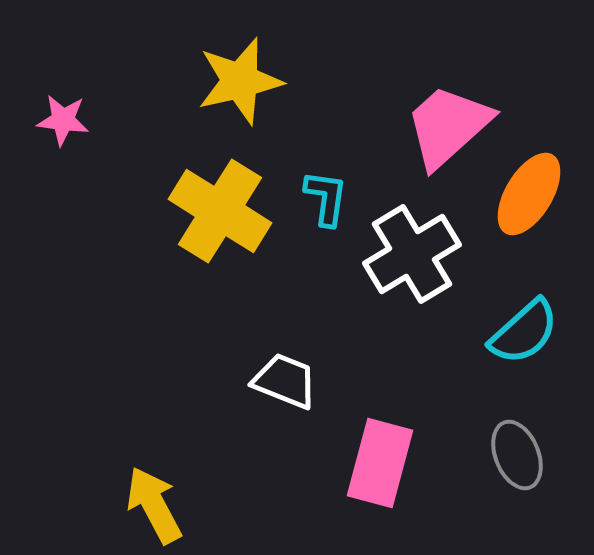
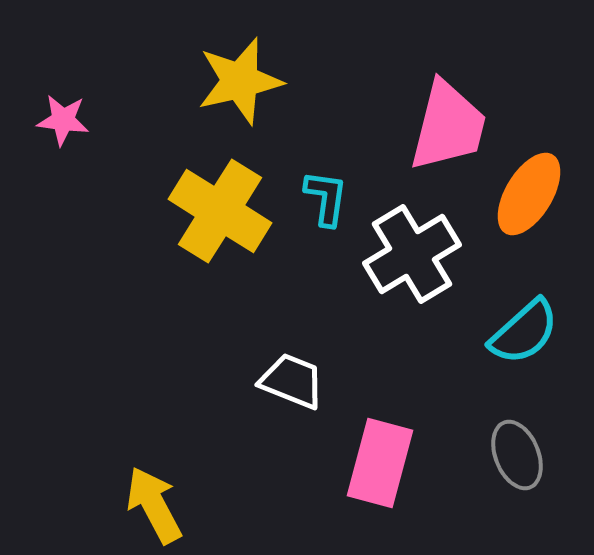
pink trapezoid: rotated 146 degrees clockwise
white trapezoid: moved 7 px right
